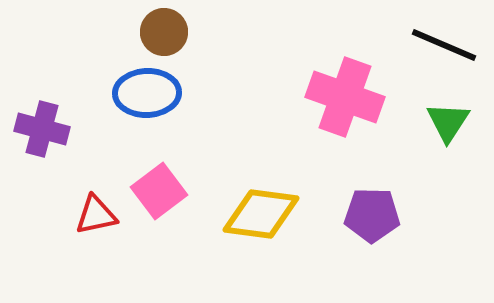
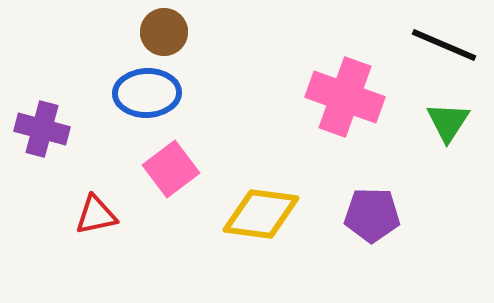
pink square: moved 12 px right, 22 px up
